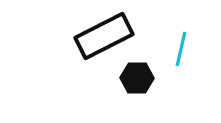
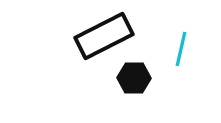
black hexagon: moved 3 px left
